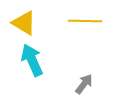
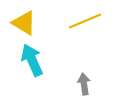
yellow line: rotated 24 degrees counterclockwise
gray arrow: rotated 45 degrees counterclockwise
